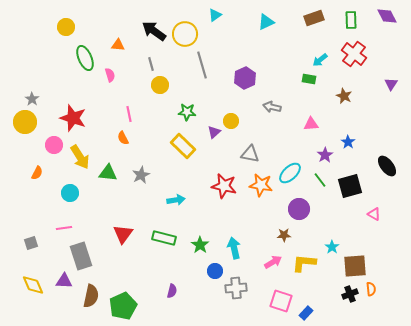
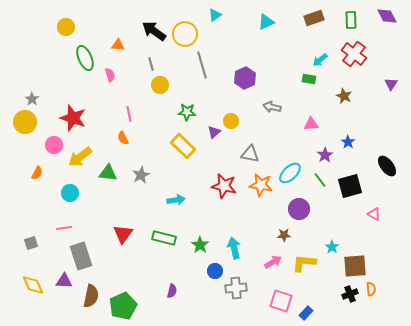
yellow arrow at (80, 157): rotated 85 degrees clockwise
